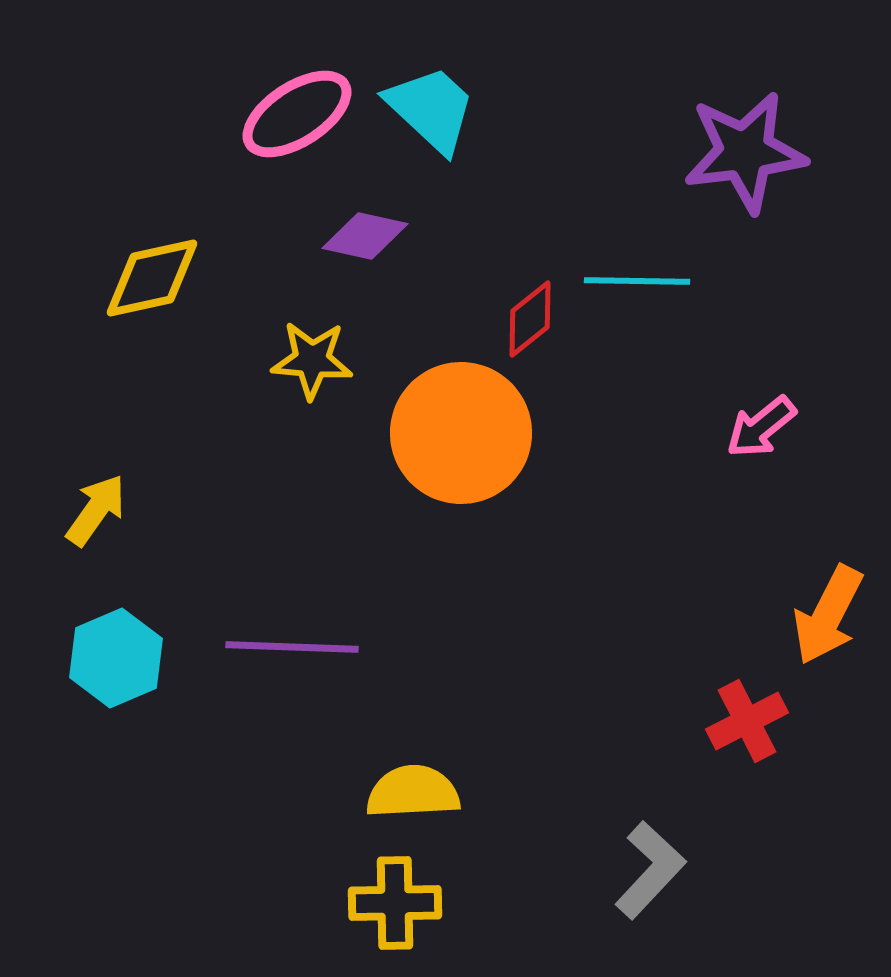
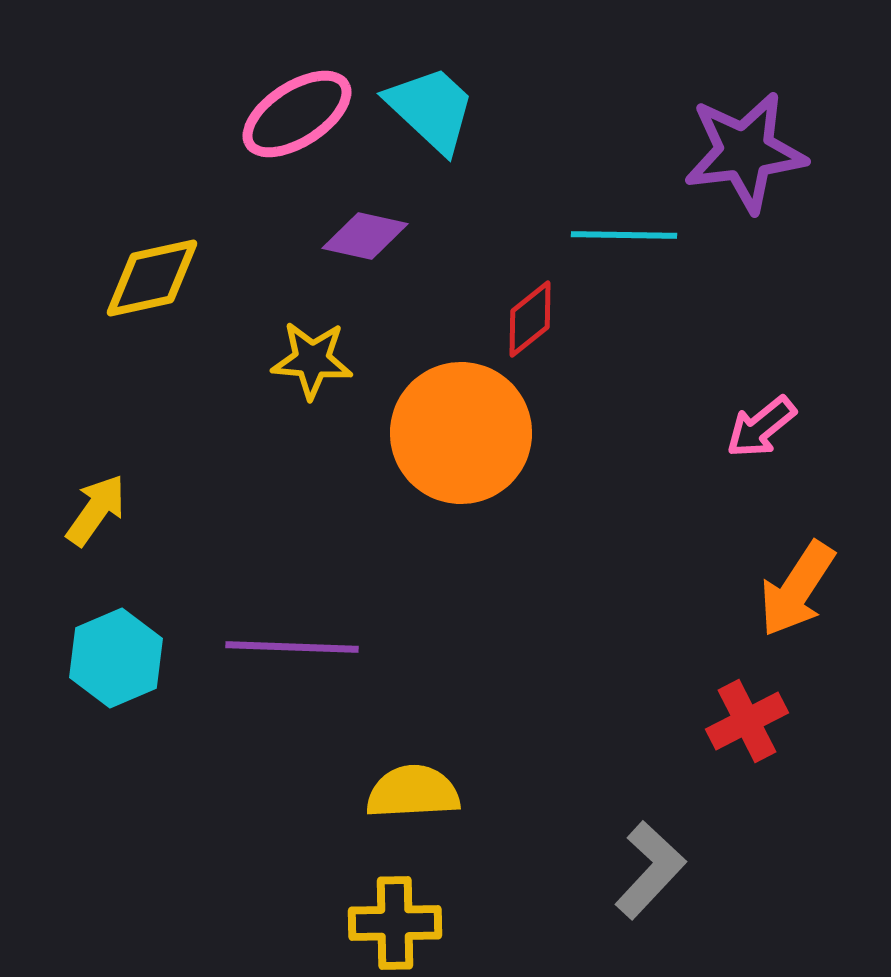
cyan line: moved 13 px left, 46 px up
orange arrow: moved 31 px left, 26 px up; rotated 6 degrees clockwise
yellow cross: moved 20 px down
